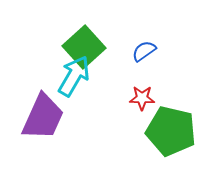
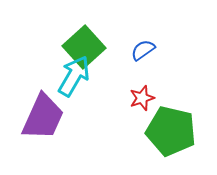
blue semicircle: moved 1 px left, 1 px up
red star: rotated 20 degrees counterclockwise
